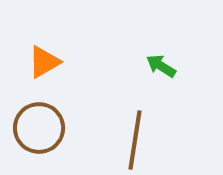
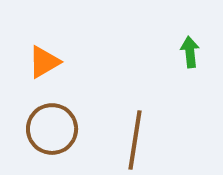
green arrow: moved 29 px right, 14 px up; rotated 52 degrees clockwise
brown circle: moved 13 px right, 1 px down
